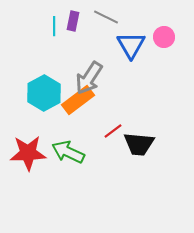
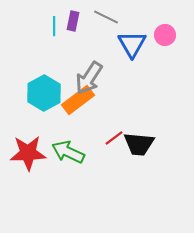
pink circle: moved 1 px right, 2 px up
blue triangle: moved 1 px right, 1 px up
red line: moved 1 px right, 7 px down
